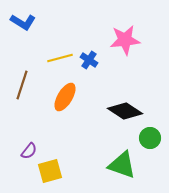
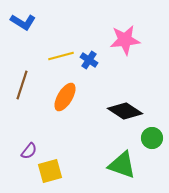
yellow line: moved 1 px right, 2 px up
green circle: moved 2 px right
